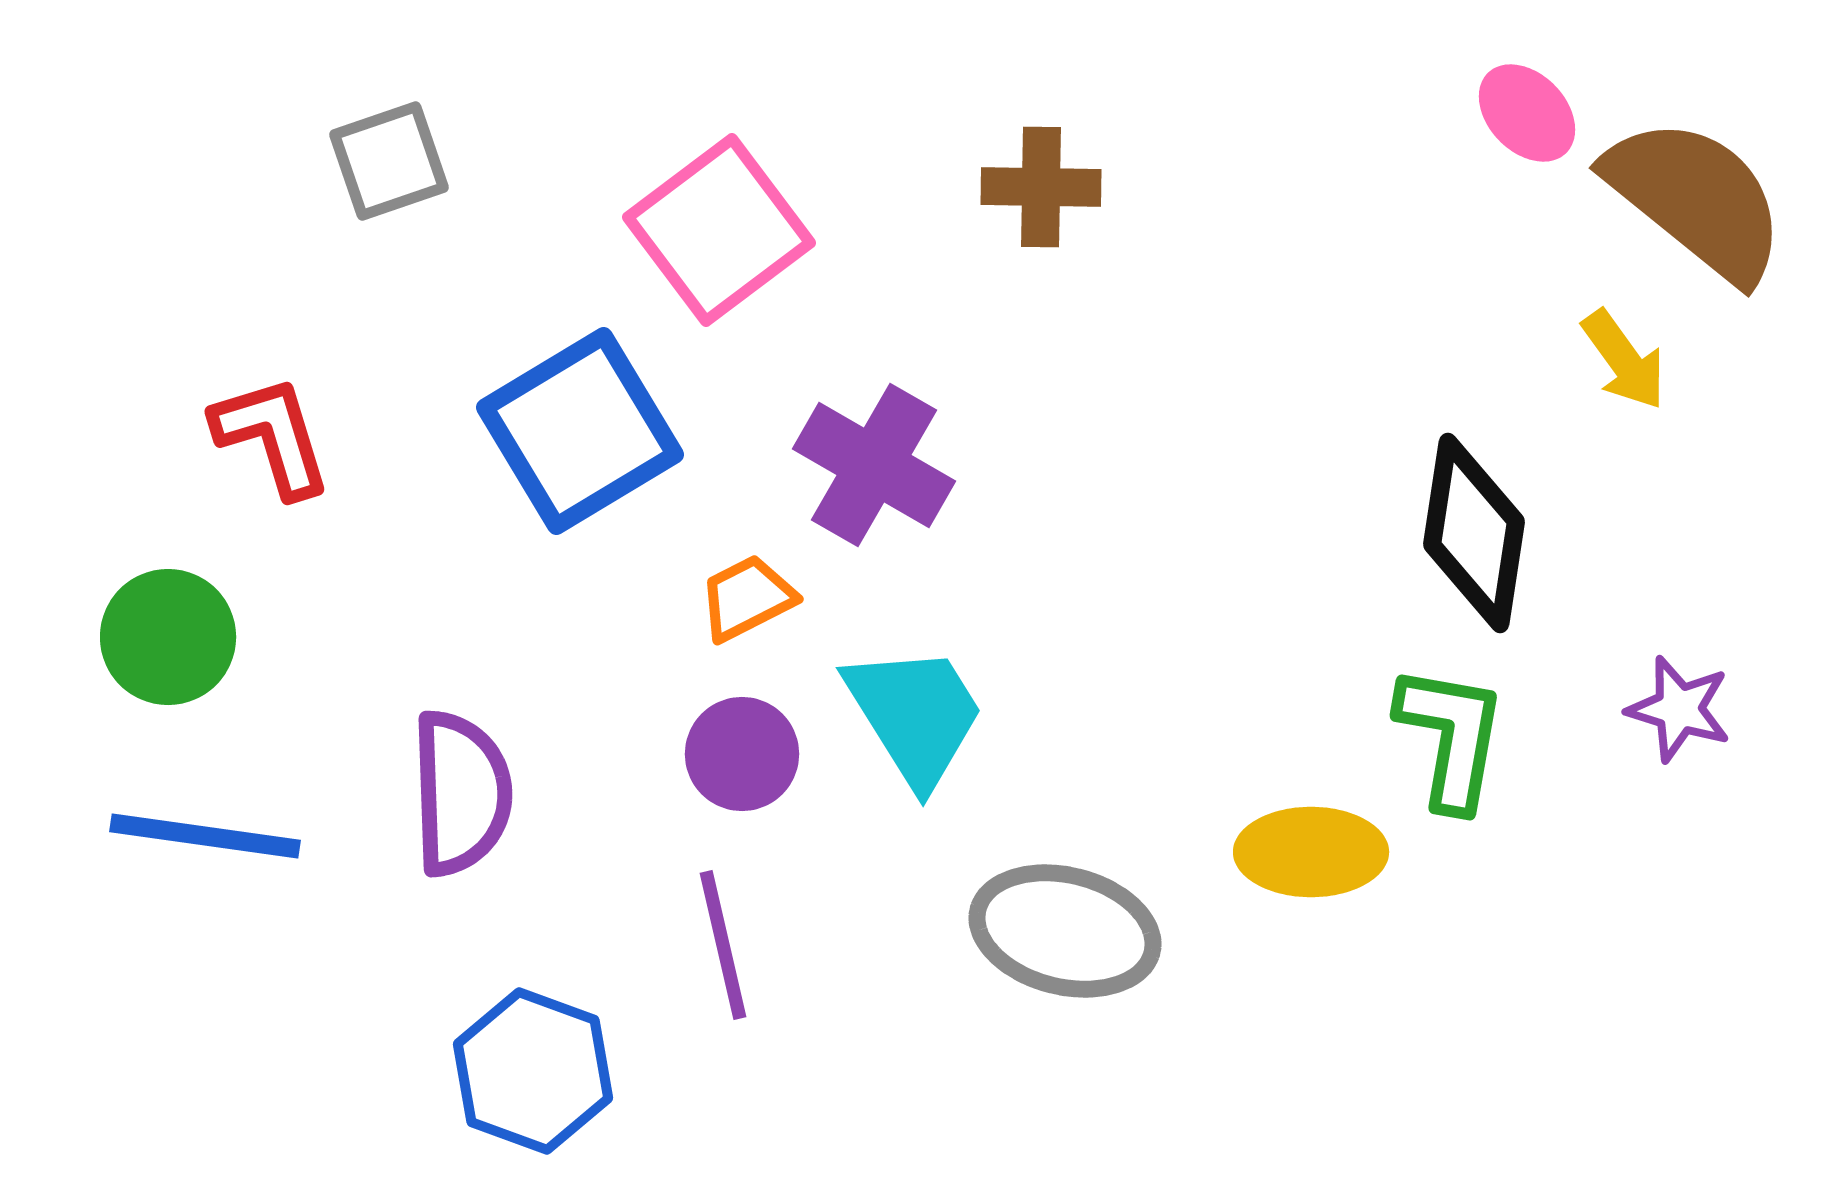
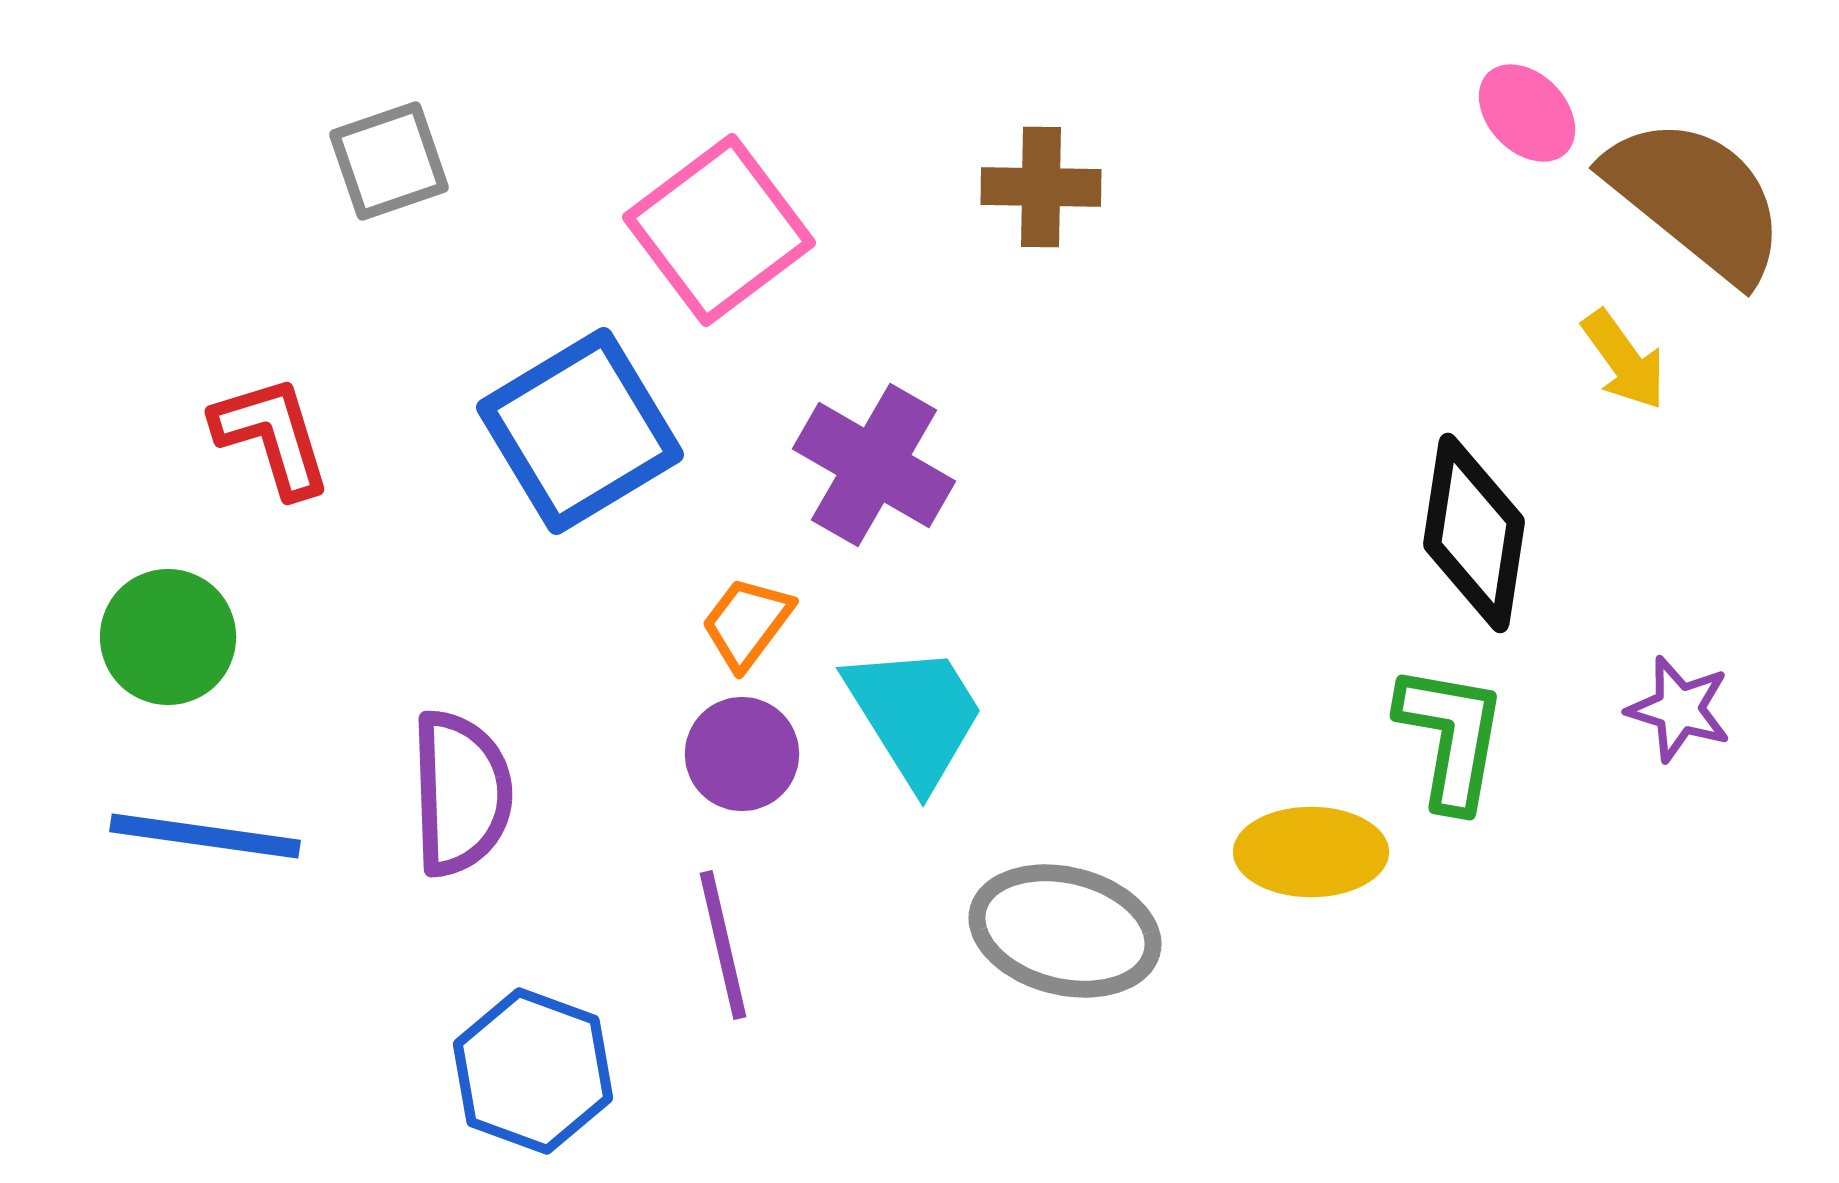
orange trapezoid: moved 25 px down; rotated 26 degrees counterclockwise
